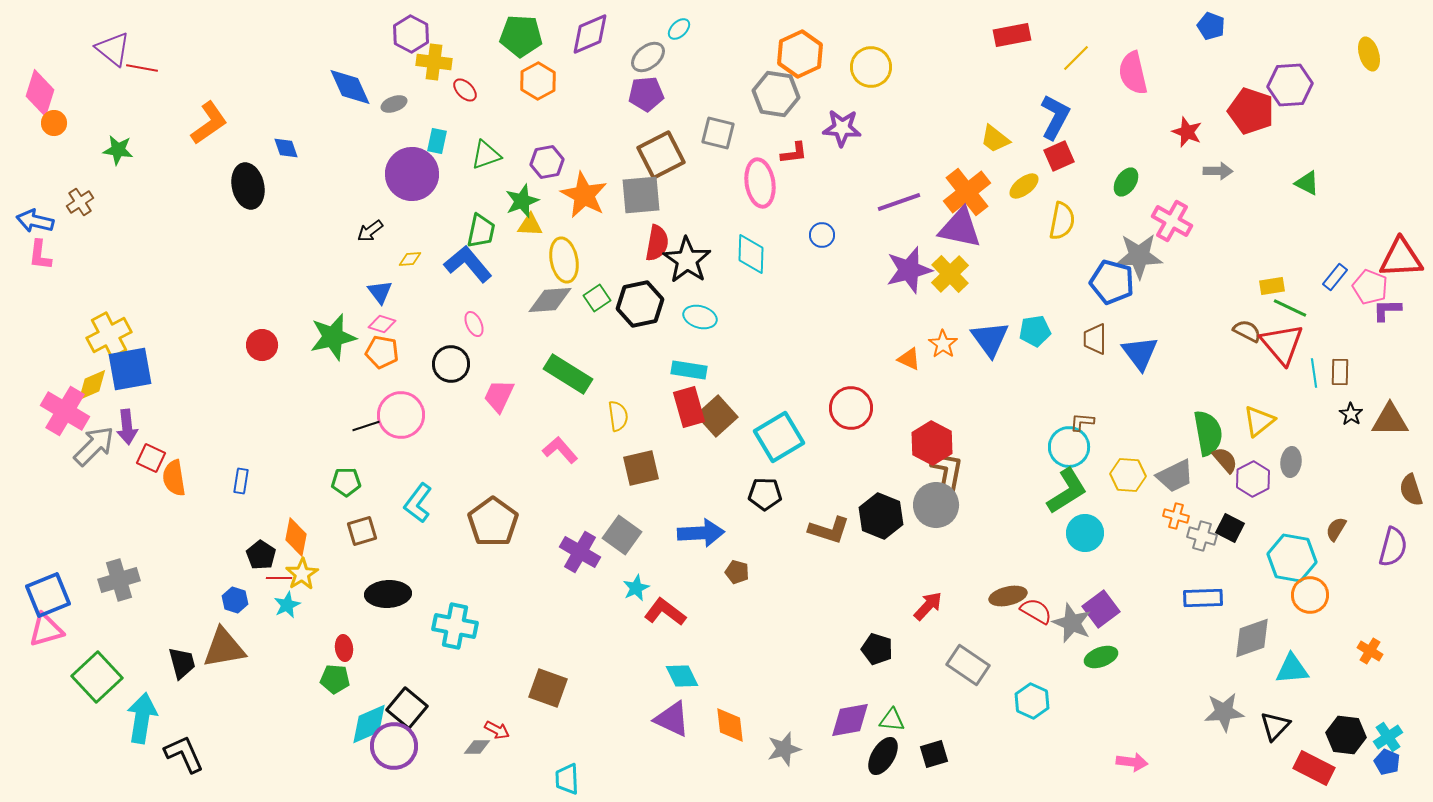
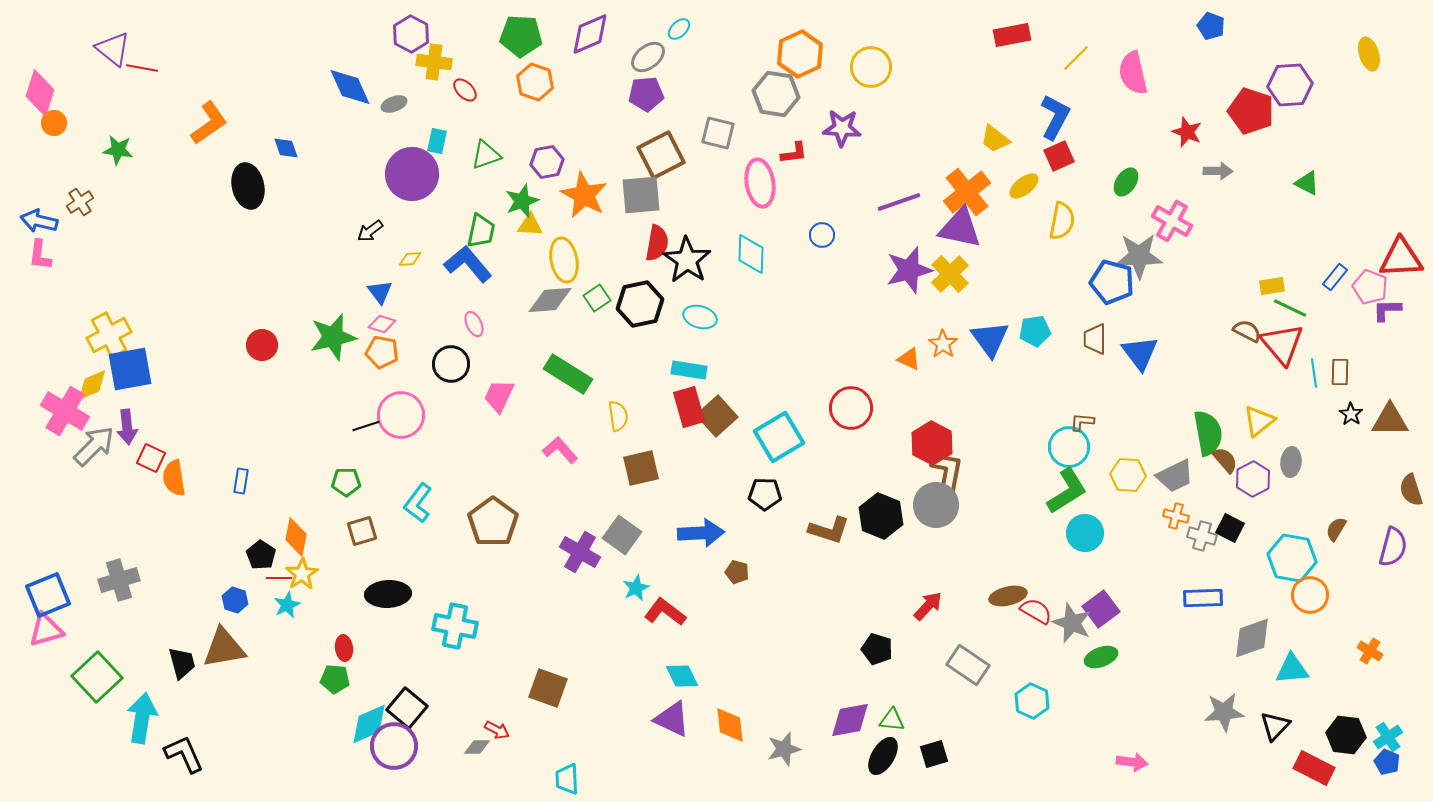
orange hexagon at (538, 81): moved 3 px left, 1 px down; rotated 12 degrees counterclockwise
blue arrow at (35, 221): moved 4 px right
